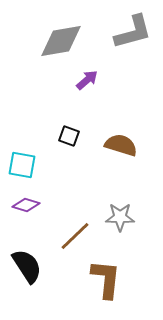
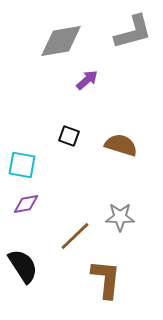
purple diamond: moved 1 px up; rotated 28 degrees counterclockwise
black semicircle: moved 4 px left
